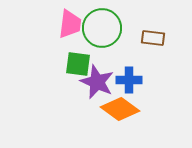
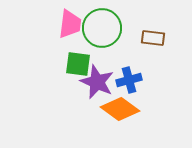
blue cross: rotated 15 degrees counterclockwise
